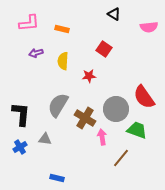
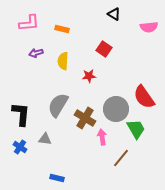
green trapezoid: moved 1 px left, 1 px up; rotated 40 degrees clockwise
blue cross: rotated 24 degrees counterclockwise
